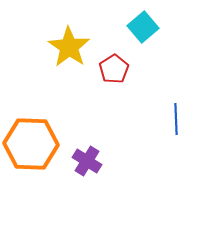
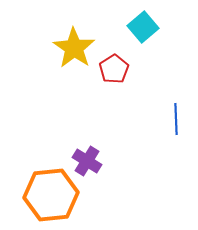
yellow star: moved 5 px right, 1 px down
orange hexagon: moved 20 px right, 51 px down; rotated 8 degrees counterclockwise
